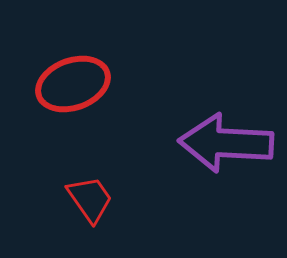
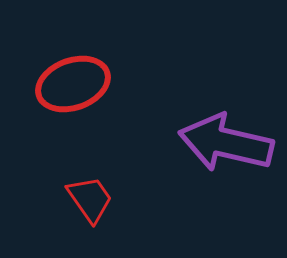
purple arrow: rotated 10 degrees clockwise
